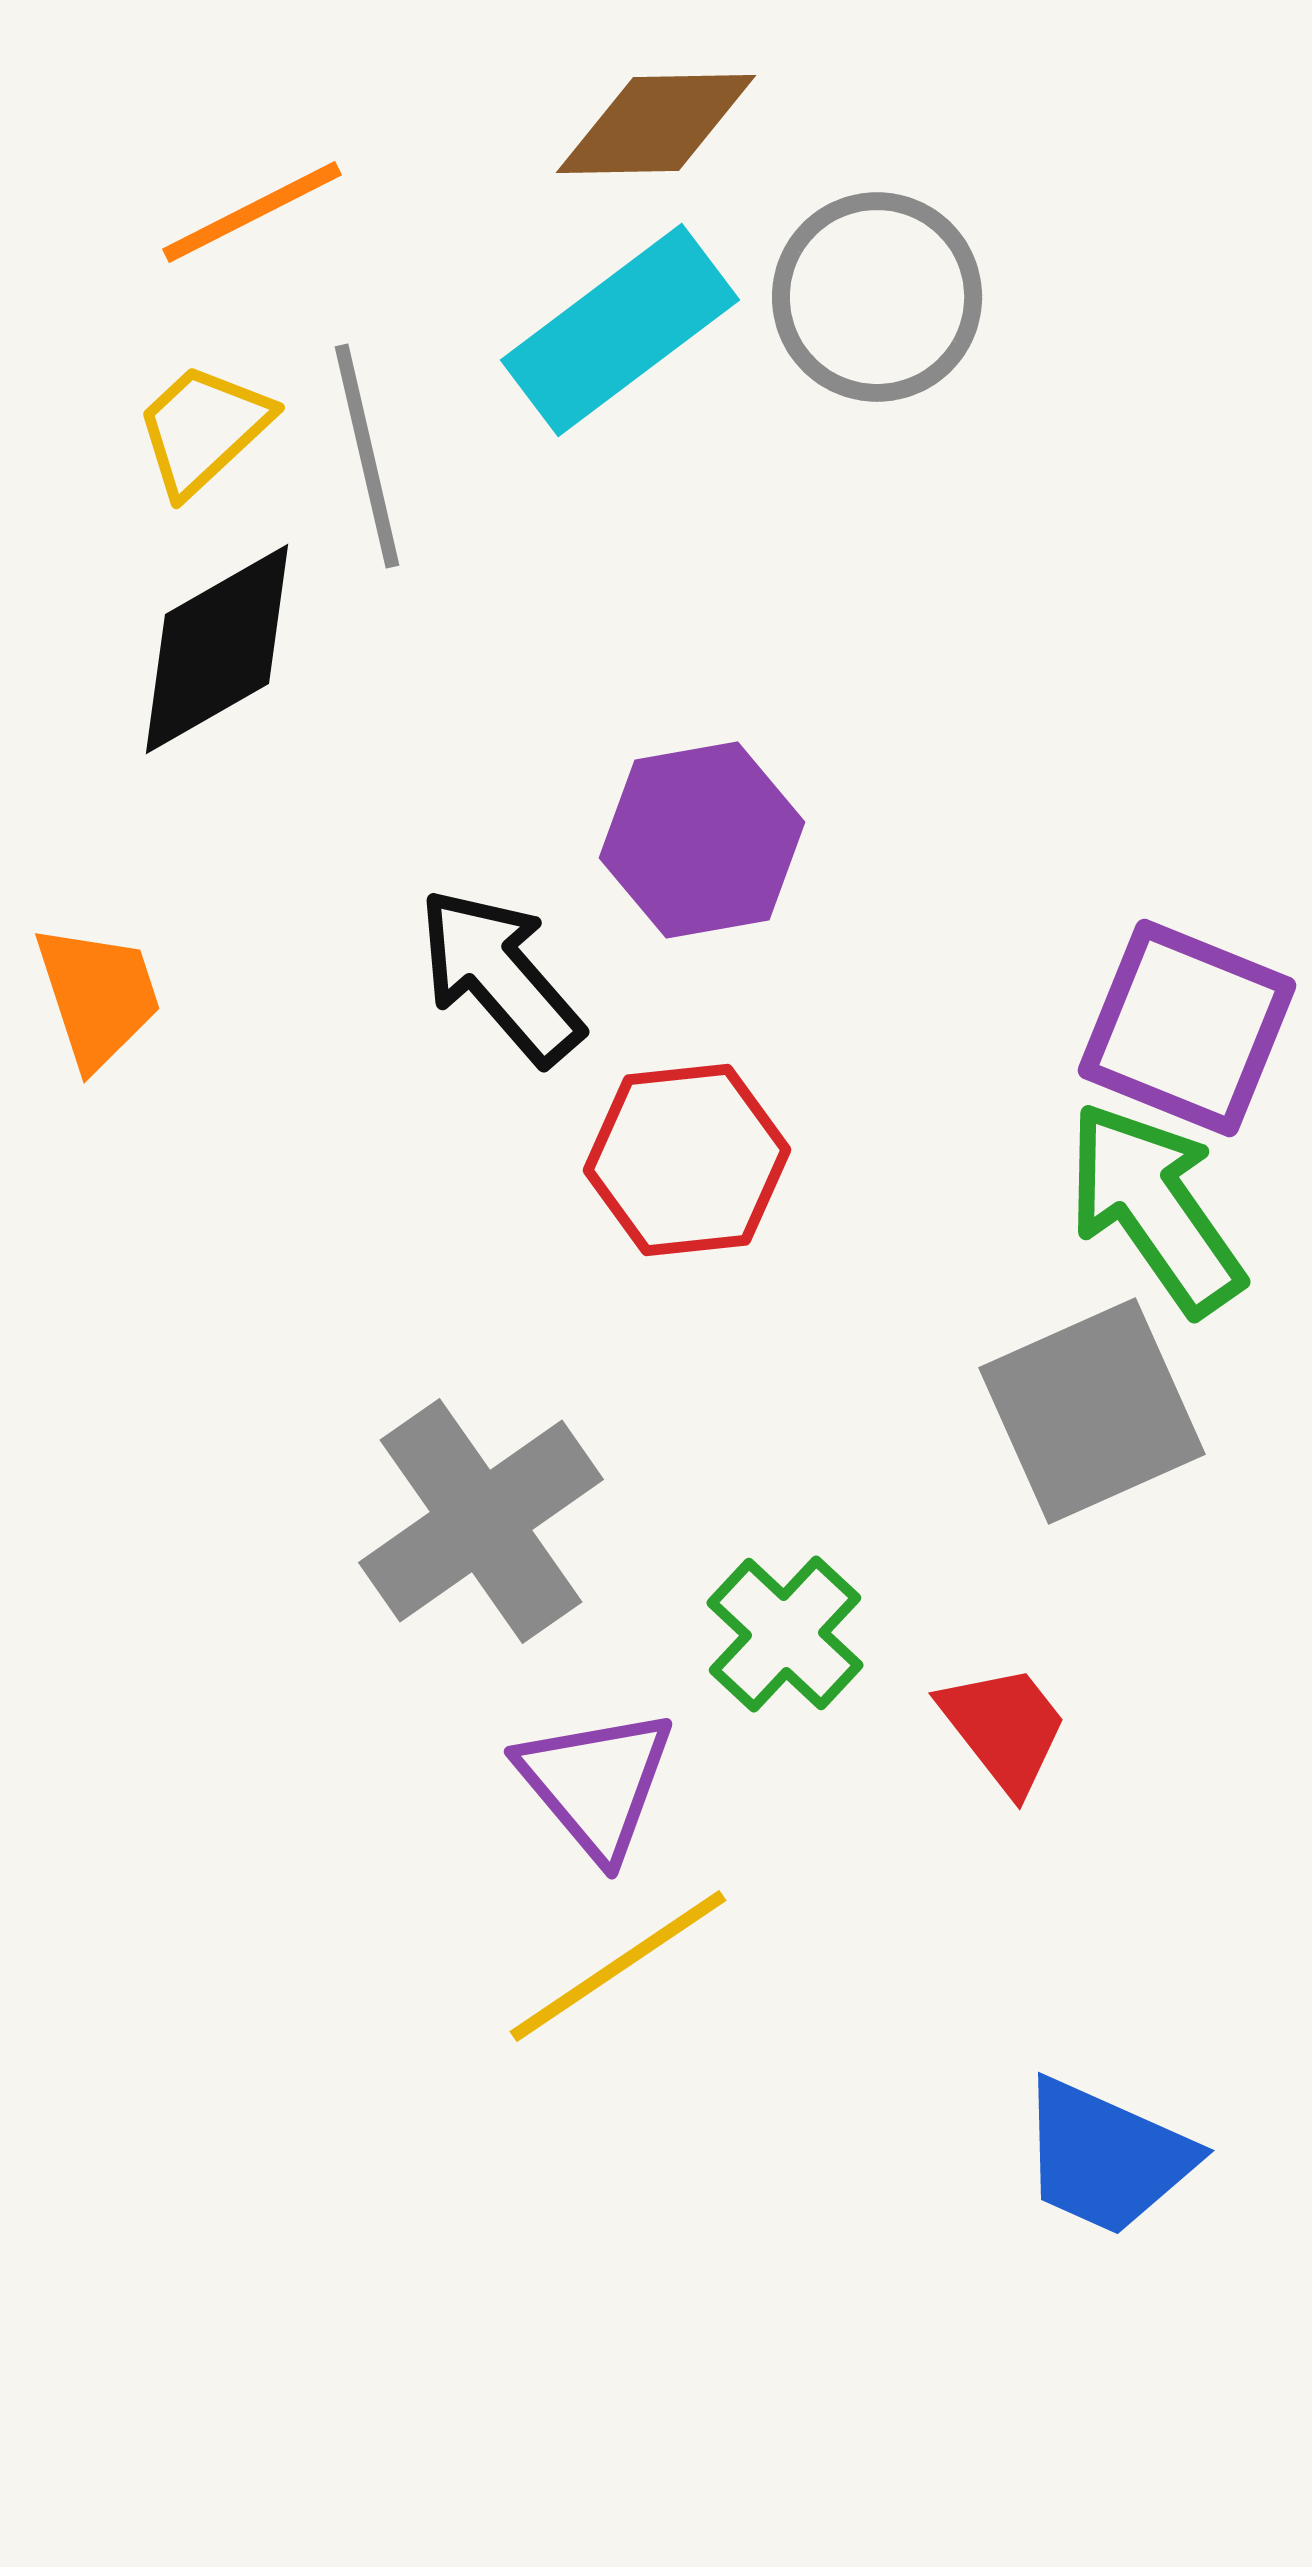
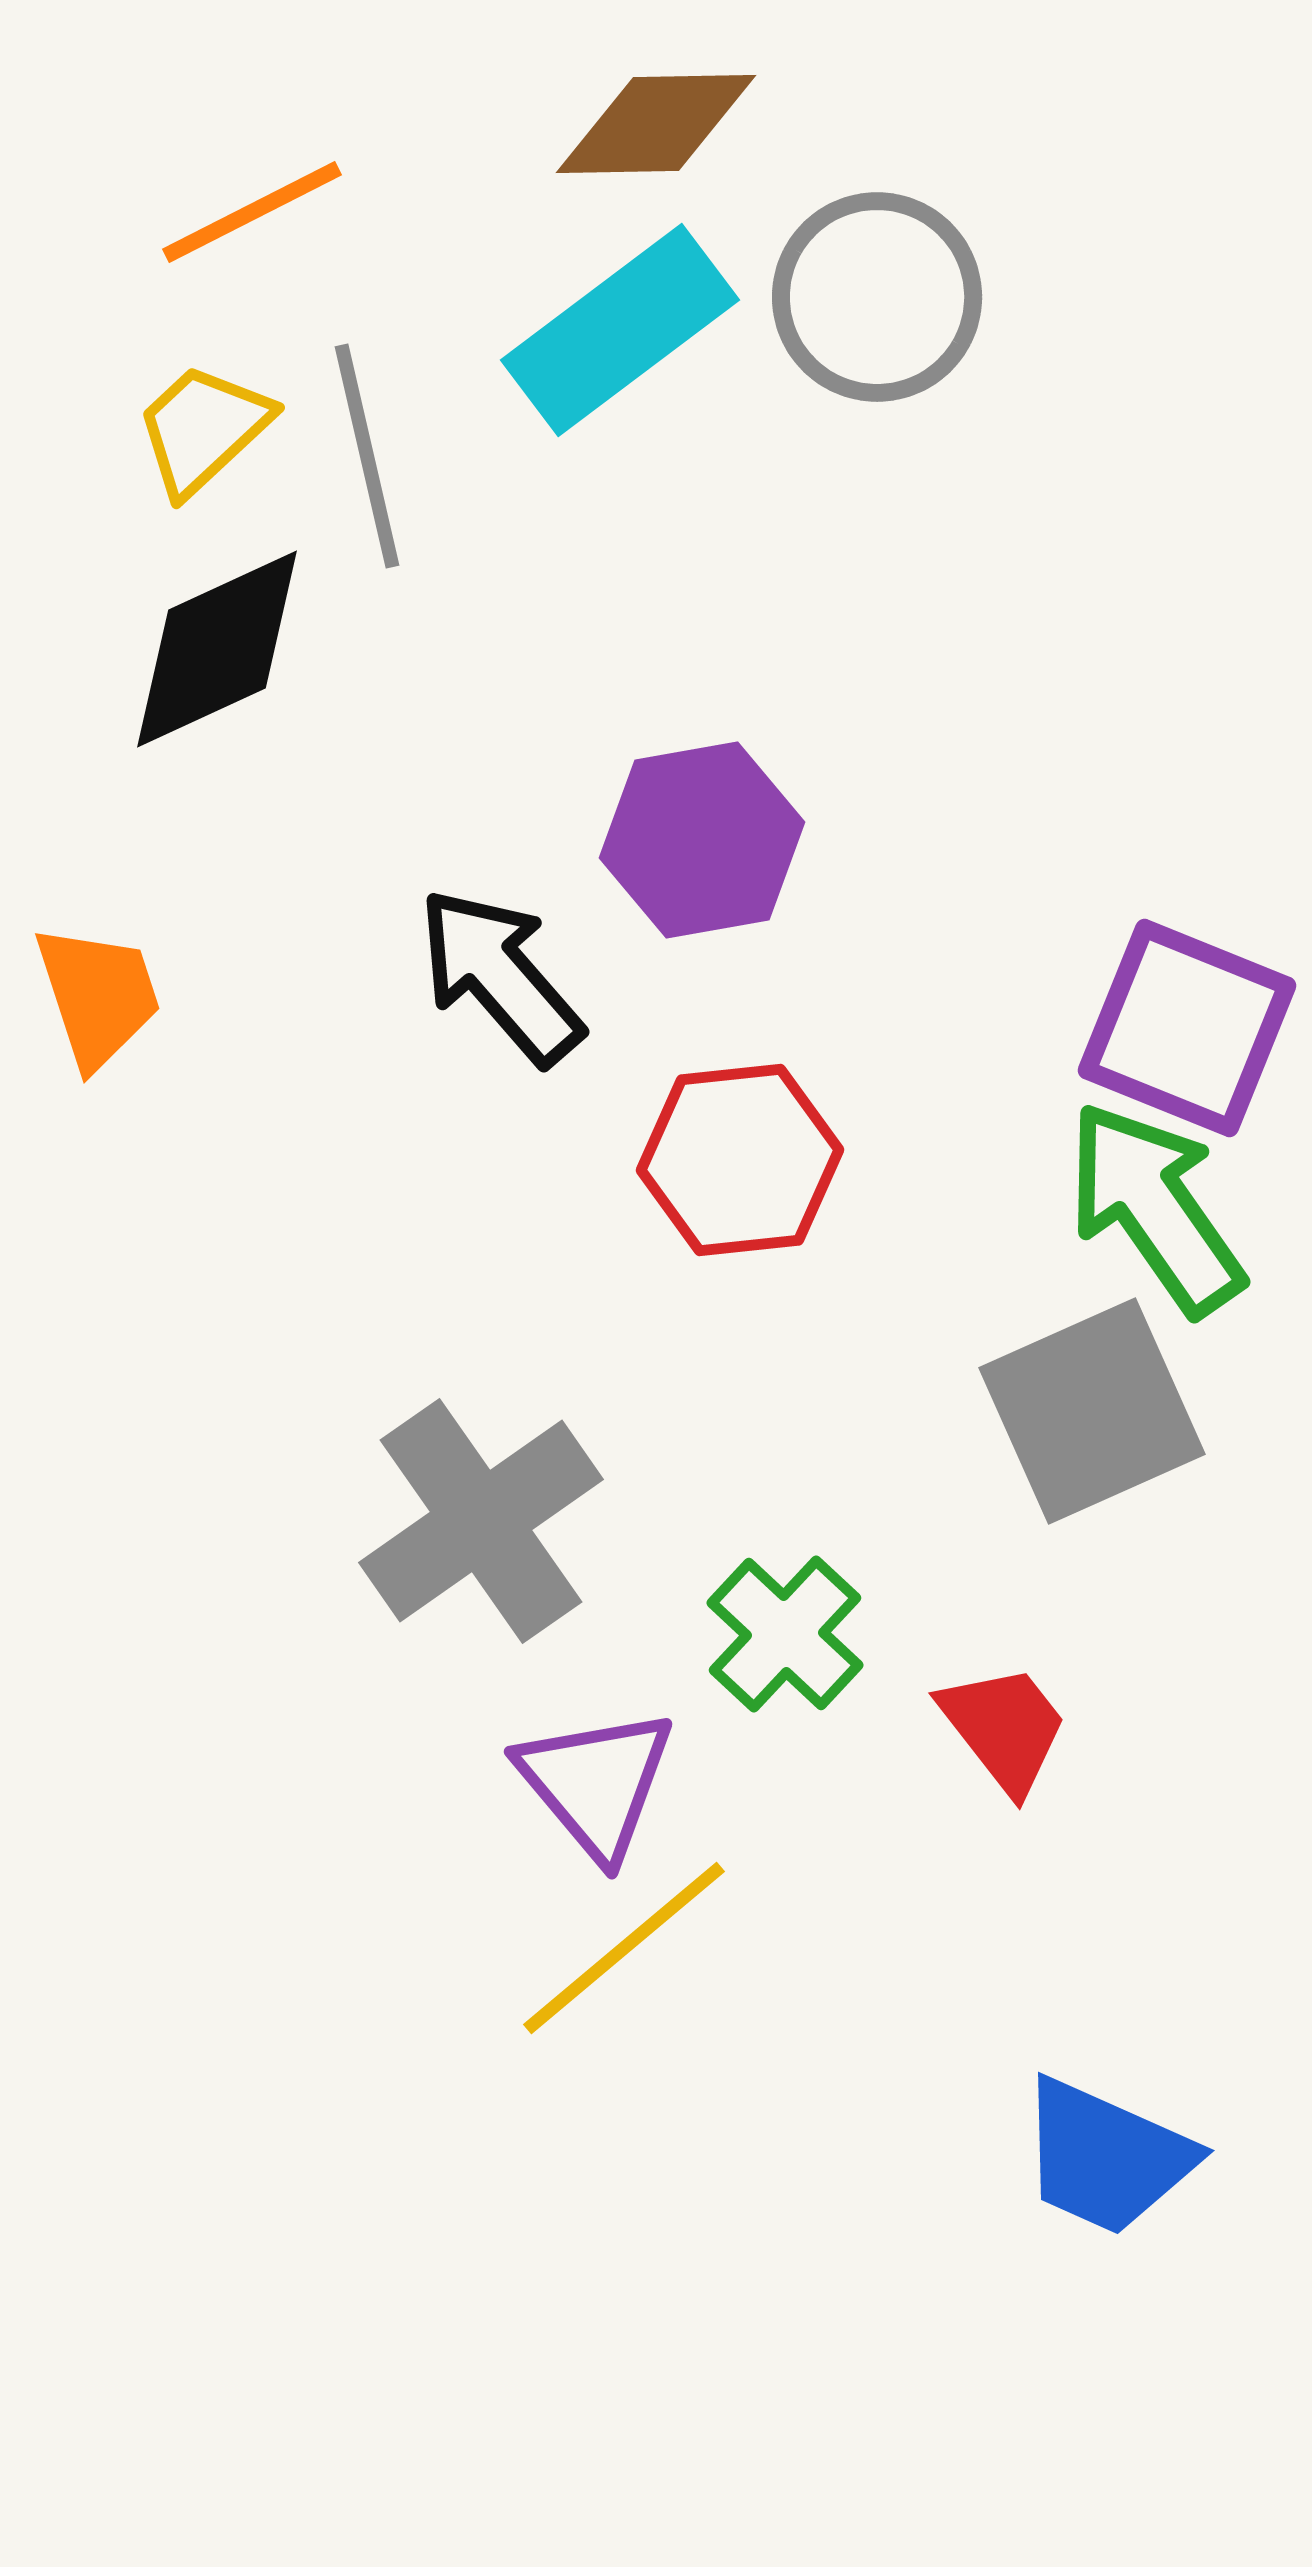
black diamond: rotated 5 degrees clockwise
red hexagon: moved 53 px right
yellow line: moved 6 px right, 18 px up; rotated 6 degrees counterclockwise
